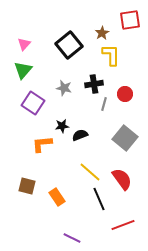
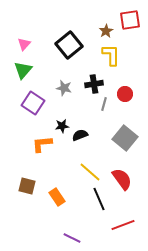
brown star: moved 4 px right, 2 px up
